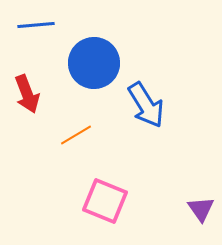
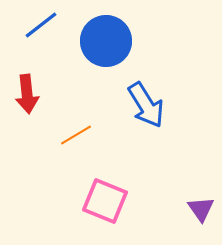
blue line: moved 5 px right; rotated 33 degrees counterclockwise
blue circle: moved 12 px right, 22 px up
red arrow: rotated 15 degrees clockwise
